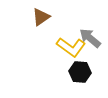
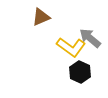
brown triangle: rotated 12 degrees clockwise
black hexagon: rotated 20 degrees clockwise
